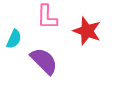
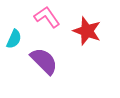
pink L-shape: rotated 144 degrees clockwise
